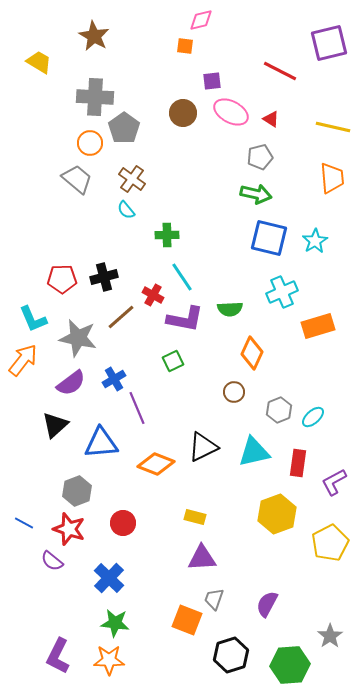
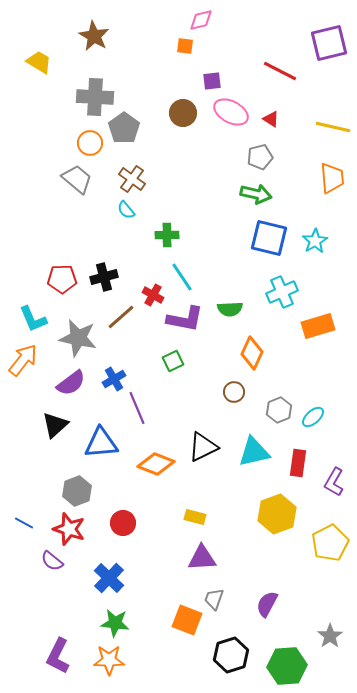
purple L-shape at (334, 482): rotated 32 degrees counterclockwise
green hexagon at (290, 665): moved 3 px left, 1 px down
